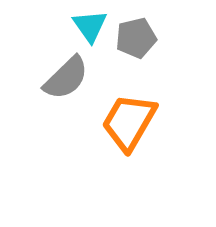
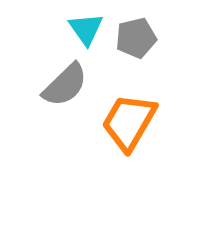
cyan triangle: moved 4 px left, 3 px down
gray semicircle: moved 1 px left, 7 px down
